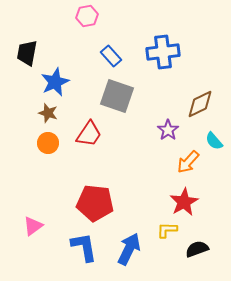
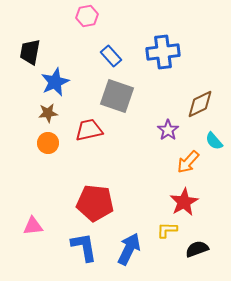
black trapezoid: moved 3 px right, 1 px up
brown star: rotated 24 degrees counterclockwise
red trapezoid: moved 4 px up; rotated 136 degrees counterclockwise
pink triangle: rotated 30 degrees clockwise
